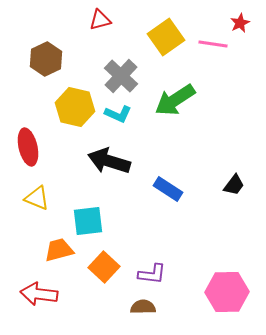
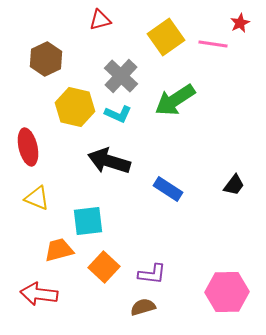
brown semicircle: rotated 15 degrees counterclockwise
